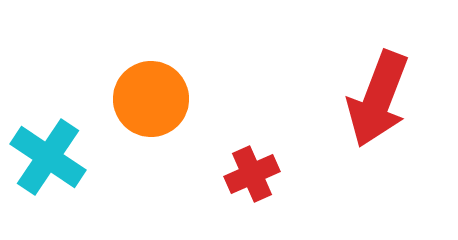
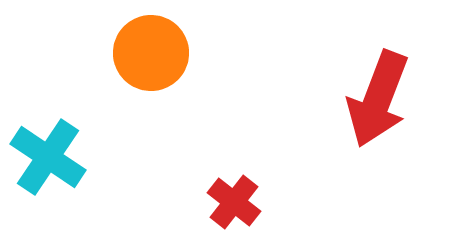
orange circle: moved 46 px up
red cross: moved 18 px left, 28 px down; rotated 28 degrees counterclockwise
